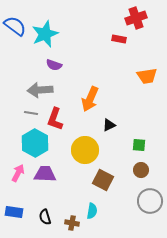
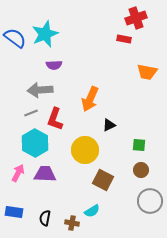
blue semicircle: moved 12 px down
red rectangle: moved 5 px right
purple semicircle: rotated 21 degrees counterclockwise
orange trapezoid: moved 4 px up; rotated 20 degrees clockwise
gray line: rotated 32 degrees counterclockwise
cyan semicircle: rotated 49 degrees clockwise
black semicircle: moved 1 px down; rotated 28 degrees clockwise
